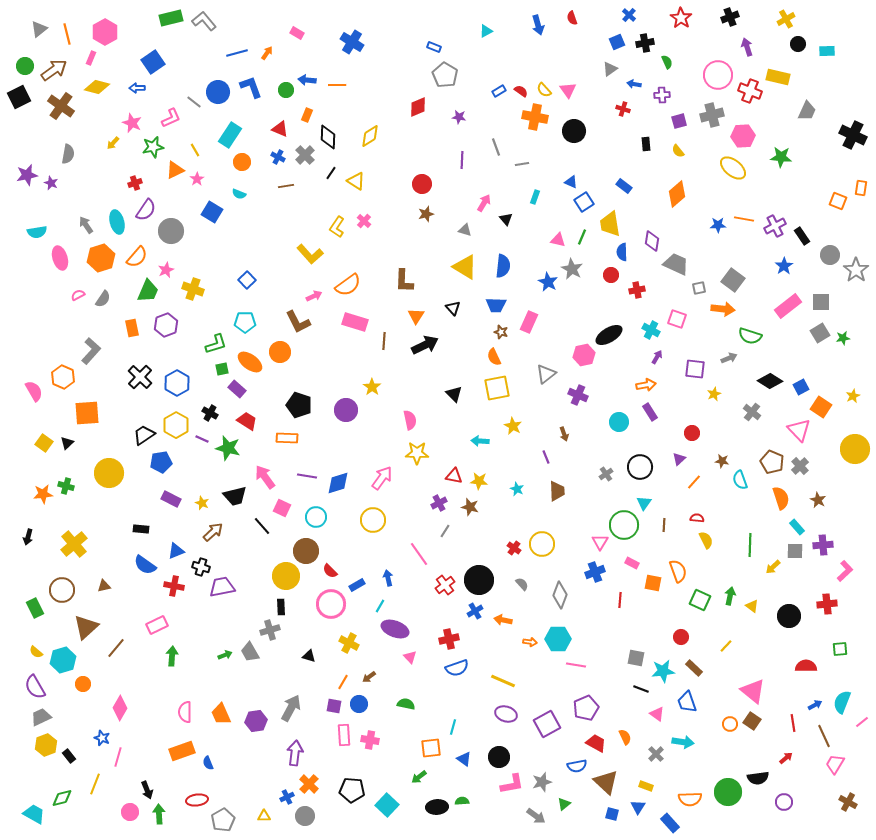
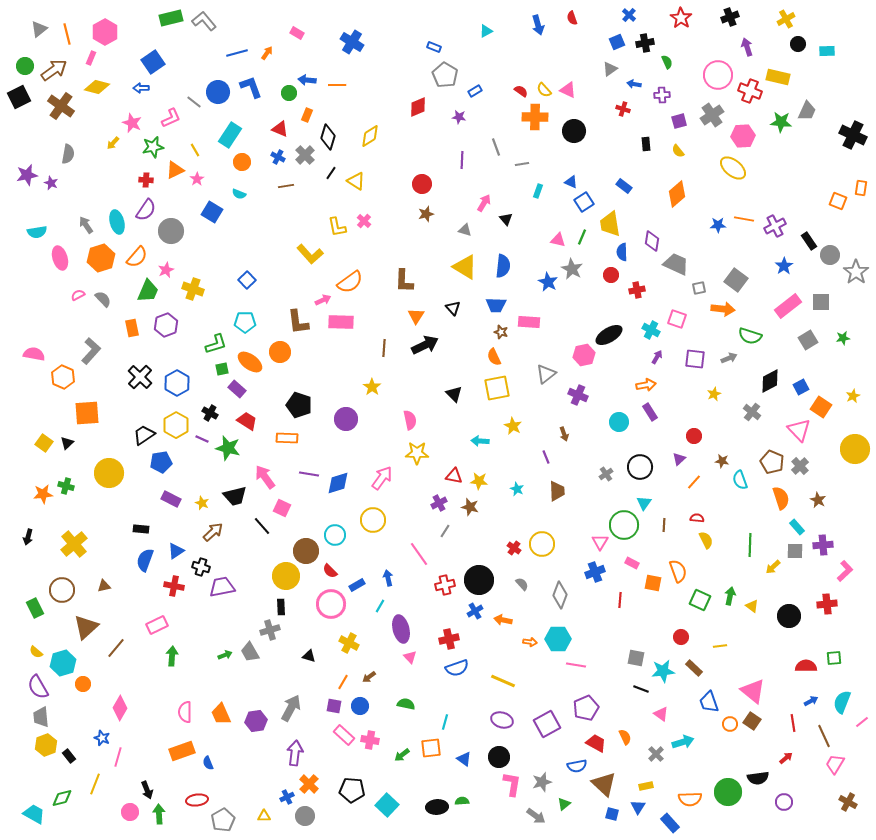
blue arrow at (137, 88): moved 4 px right
green circle at (286, 90): moved 3 px right, 3 px down
pink triangle at (568, 90): rotated 30 degrees counterclockwise
blue rectangle at (499, 91): moved 24 px left
gray cross at (712, 115): rotated 20 degrees counterclockwise
orange cross at (535, 117): rotated 10 degrees counterclockwise
black diamond at (328, 137): rotated 15 degrees clockwise
green star at (781, 157): moved 35 px up
red cross at (135, 183): moved 11 px right, 3 px up; rotated 24 degrees clockwise
cyan rectangle at (535, 197): moved 3 px right, 6 px up
yellow L-shape at (337, 227): rotated 45 degrees counterclockwise
black rectangle at (802, 236): moved 7 px right, 5 px down
gray star at (856, 270): moved 2 px down
gray square at (733, 280): moved 3 px right
orange semicircle at (348, 285): moved 2 px right, 3 px up
pink arrow at (314, 296): moved 9 px right, 4 px down
gray semicircle at (103, 299): rotated 78 degrees counterclockwise
brown L-shape at (298, 322): rotated 20 degrees clockwise
pink rectangle at (355, 322): moved 14 px left; rotated 15 degrees counterclockwise
pink rectangle at (529, 322): rotated 70 degrees clockwise
gray square at (820, 333): moved 12 px left, 7 px down
brown line at (384, 341): moved 7 px down
purple square at (695, 369): moved 10 px up
black diamond at (770, 381): rotated 60 degrees counterclockwise
pink semicircle at (34, 391): moved 37 px up; rotated 50 degrees counterclockwise
purple circle at (346, 410): moved 9 px down
red circle at (692, 433): moved 2 px right, 3 px down
purple line at (307, 476): moved 2 px right, 2 px up
cyan circle at (316, 517): moved 19 px right, 18 px down
blue triangle at (176, 551): rotated 12 degrees counterclockwise
blue semicircle at (145, 565): moved 5 px up; rotated 75 degrees clockwise
red cross at (445, 585): rotated 24 degrees clockwise
purple ellipse at (395, 629): moved 6 px right; rotated 56 degrees clockwise
yellow line at (726, 646): moved 6 px left; rotated 40 degrees clockwise
green square at (840, 649): moved 6 px left, 9 px down
cyan hexagon at (63, 660): moved 3 px down
purple semicircle at (35, 687): moved 3 px right
blue trapezoid at (687, 702): moved 22 px right
blue circle at (359, 704): moved 1 px right, 2 px down
blue arrow at (815, 705): moved 4 px left, 4 px up
purple ellipse at (506, 714): moved 4 px left, 6 px down
pink triangle at (657, 714): moved 4 px right
gray trapezoid at (41, 717): rotated 70 degrees counterclockwise
cyan line at (453, 727): moved 8 px left, 5 px up
pink rectangle at (344, 735): rotated 45 degrees counterclockwise
cyan arrow at (683, 742): rotated 25 degrees counterclockwise
green arrow at (419, 777): moved 17 px left, 22 px up
brown triangle at (606, 782): moved 2 px left, 2 px down
pink L-shape at (512, 784): rotated 70 degrees counterclockwise
yellow rectangle at (646, 786): rotated 32 degrees counterclockwise
